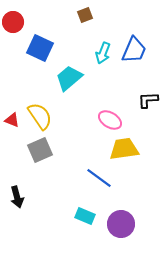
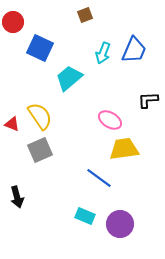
red triangle: moved 4 px down
purple circle: moved 1 px left
